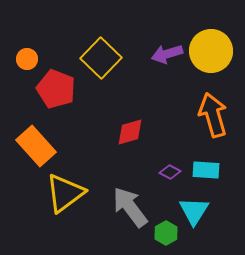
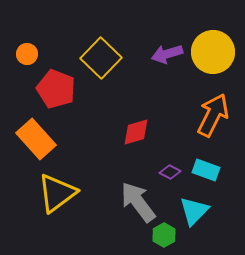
yellow circle: moved 2 px right, 1 px down
orange circle: moved 5 px up
orange arrow: rotated 42 degrees clockwise
red diamond: moved 6 px right
orange rectangle: moved 7 px up
cyan rectangle: rotated 16 degrees clockwise
yellow triangle: moved 8 px left
gray arrow: moved 8 px right, 5 px up
cyan triangle: rotated 12 degrees clockwise
green hexagon: moved 2 px left, 2 px down
